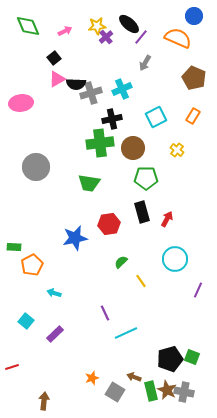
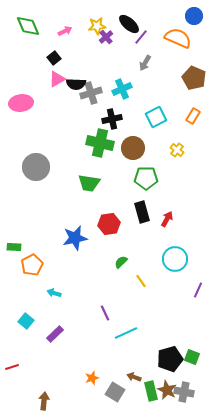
green cross at (100, 143): rotated 20 degrees clockwise
